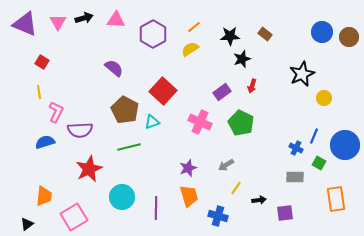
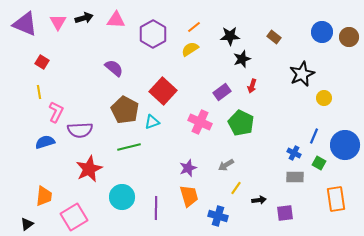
brown rectangle at (265, 34): moved 9 px right, 3 px down
blue cross at (296, 148): moved 2 px left, 5 px down
